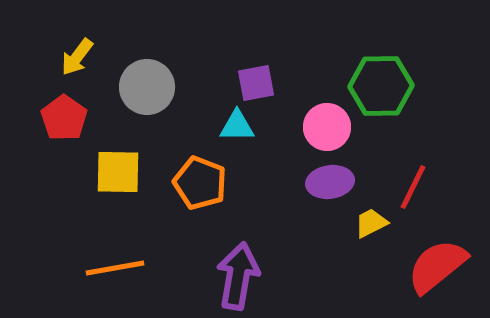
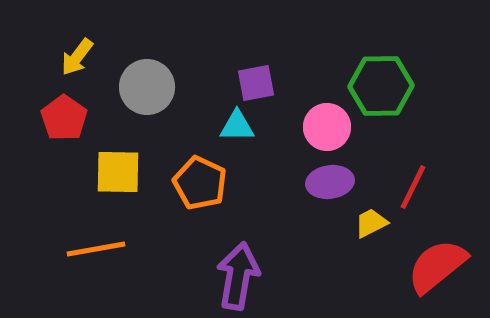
orange pentagon: rotated 4 degrees clockwise
orange line: moved 19 px left, 19 px up
